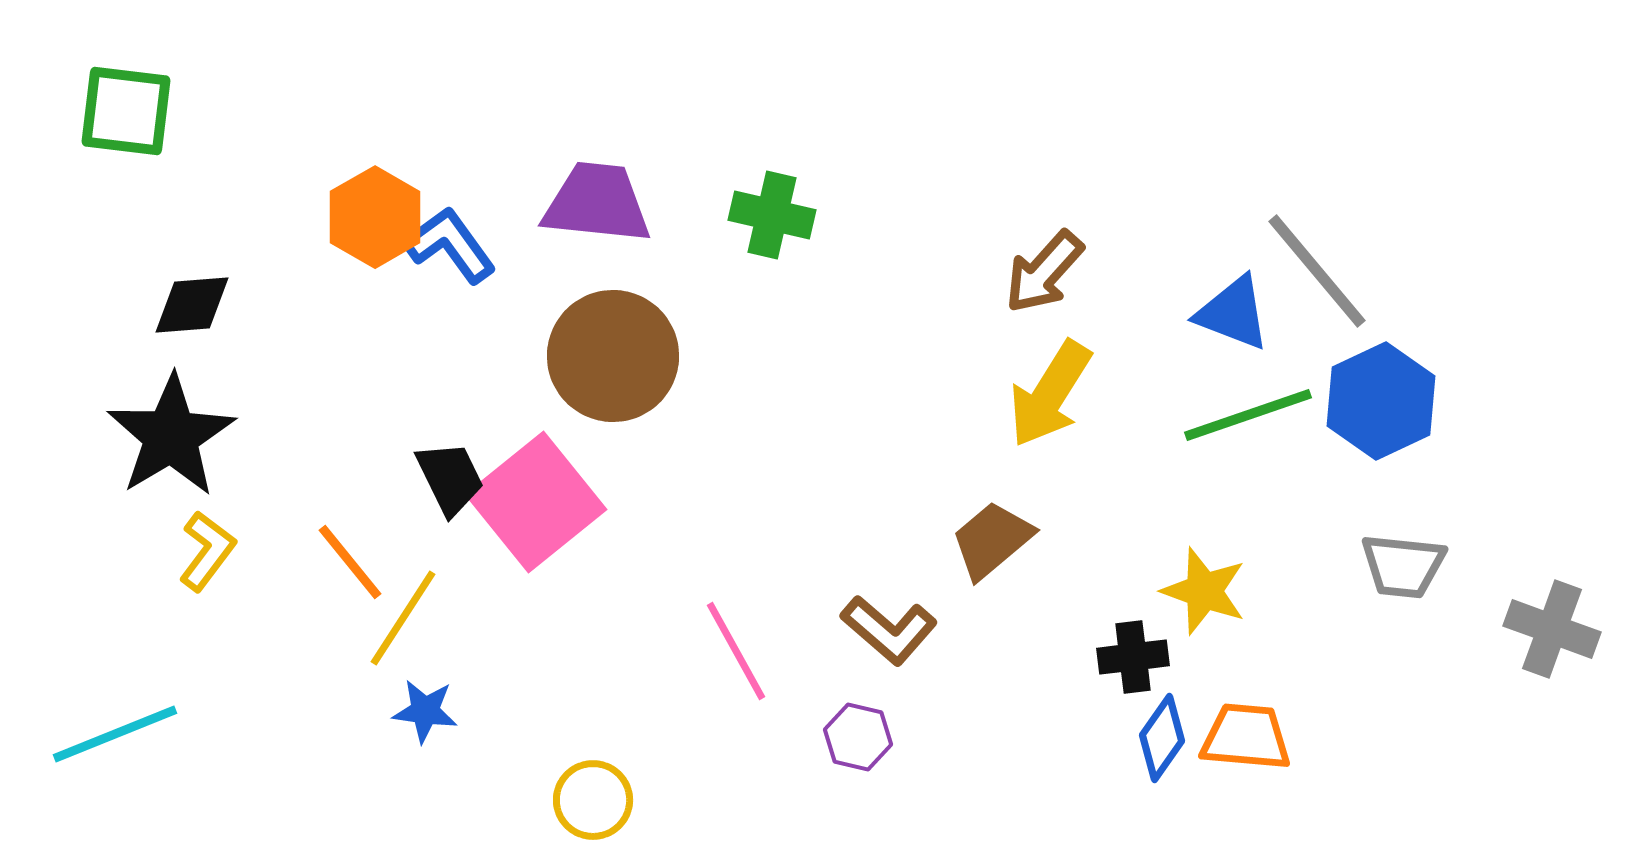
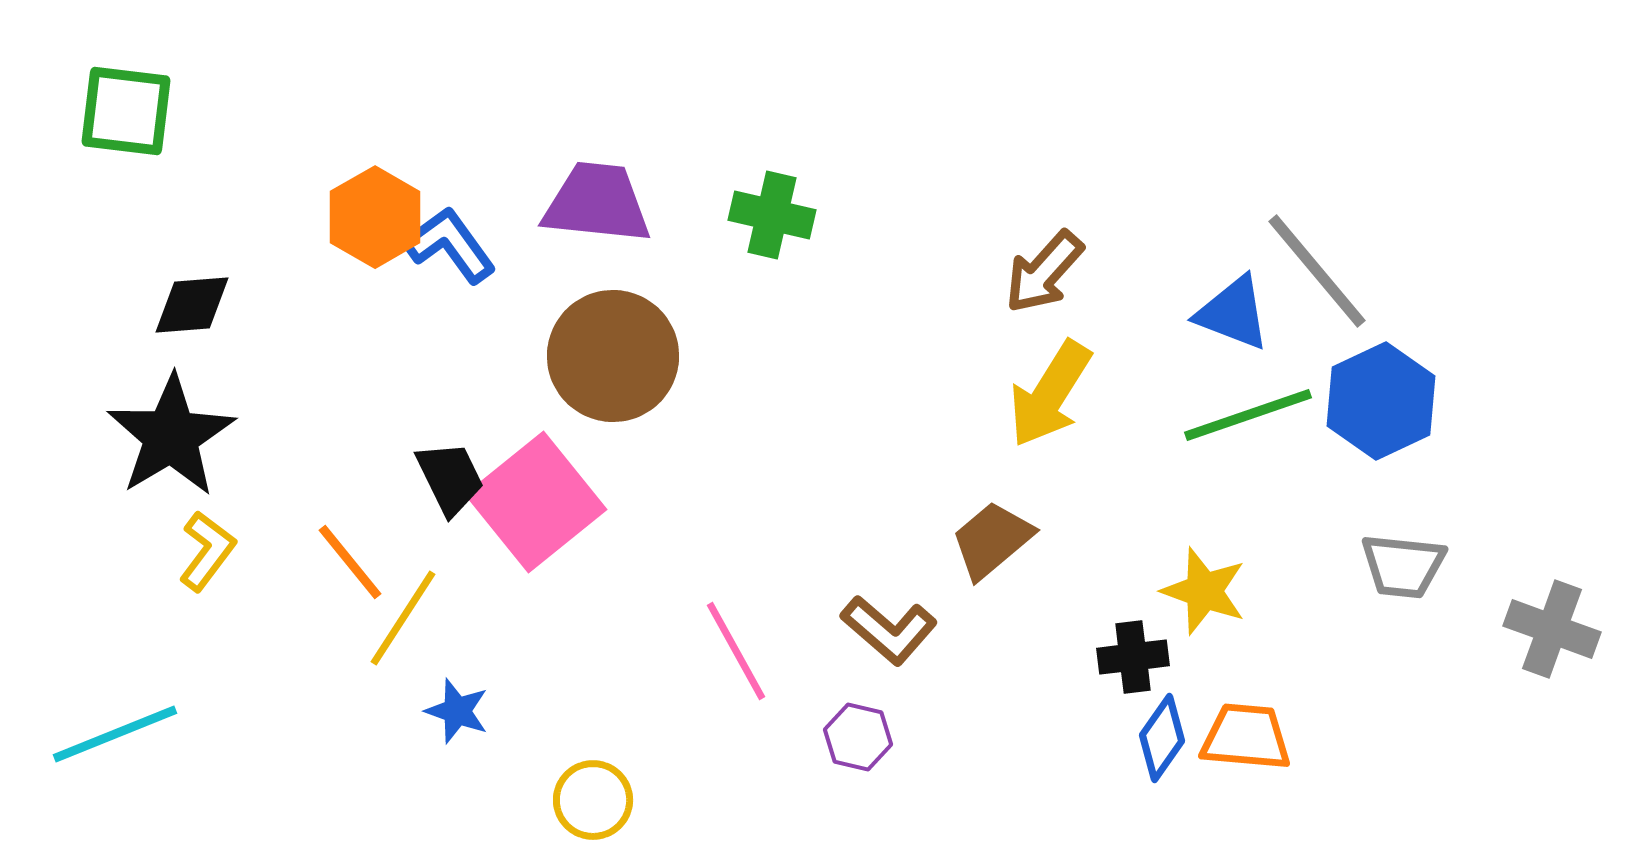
blue star: moved 32 px right; rotated 12 degrees clockwise
